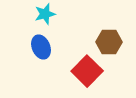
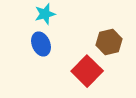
brown hexagon: rotated 15 degrees counterclockwise
blue ellipse: moved 3 px up
